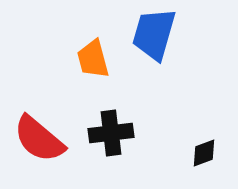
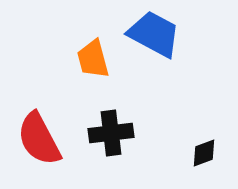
blue trapezoid: rotated 102 degrees clockwise
red semicircle: rotated 22 degrees clockwise
